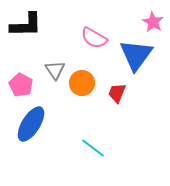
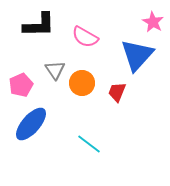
black L-shape: moved 13 px right
pink semicircle: moved 9 px left, 1 px up
blue triangle: moved 1 px right; rotated 6 degrees clockwise
pink pentagon: rotated 20 degrees clockwise
red trapezoid: moved 1 px up
blue ellipse: rotated 9 degrees clockwise
cyan line: moved 4 px left, 4 px up
